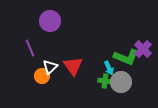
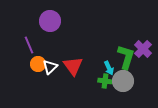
purple line: moved 1 px left, 3 px up
green L-shape: rotated 95 degrees counterclockwise
orange circle: moved 4 px left, 12 px up
gray circle: moved 2 px right, 1 px up
